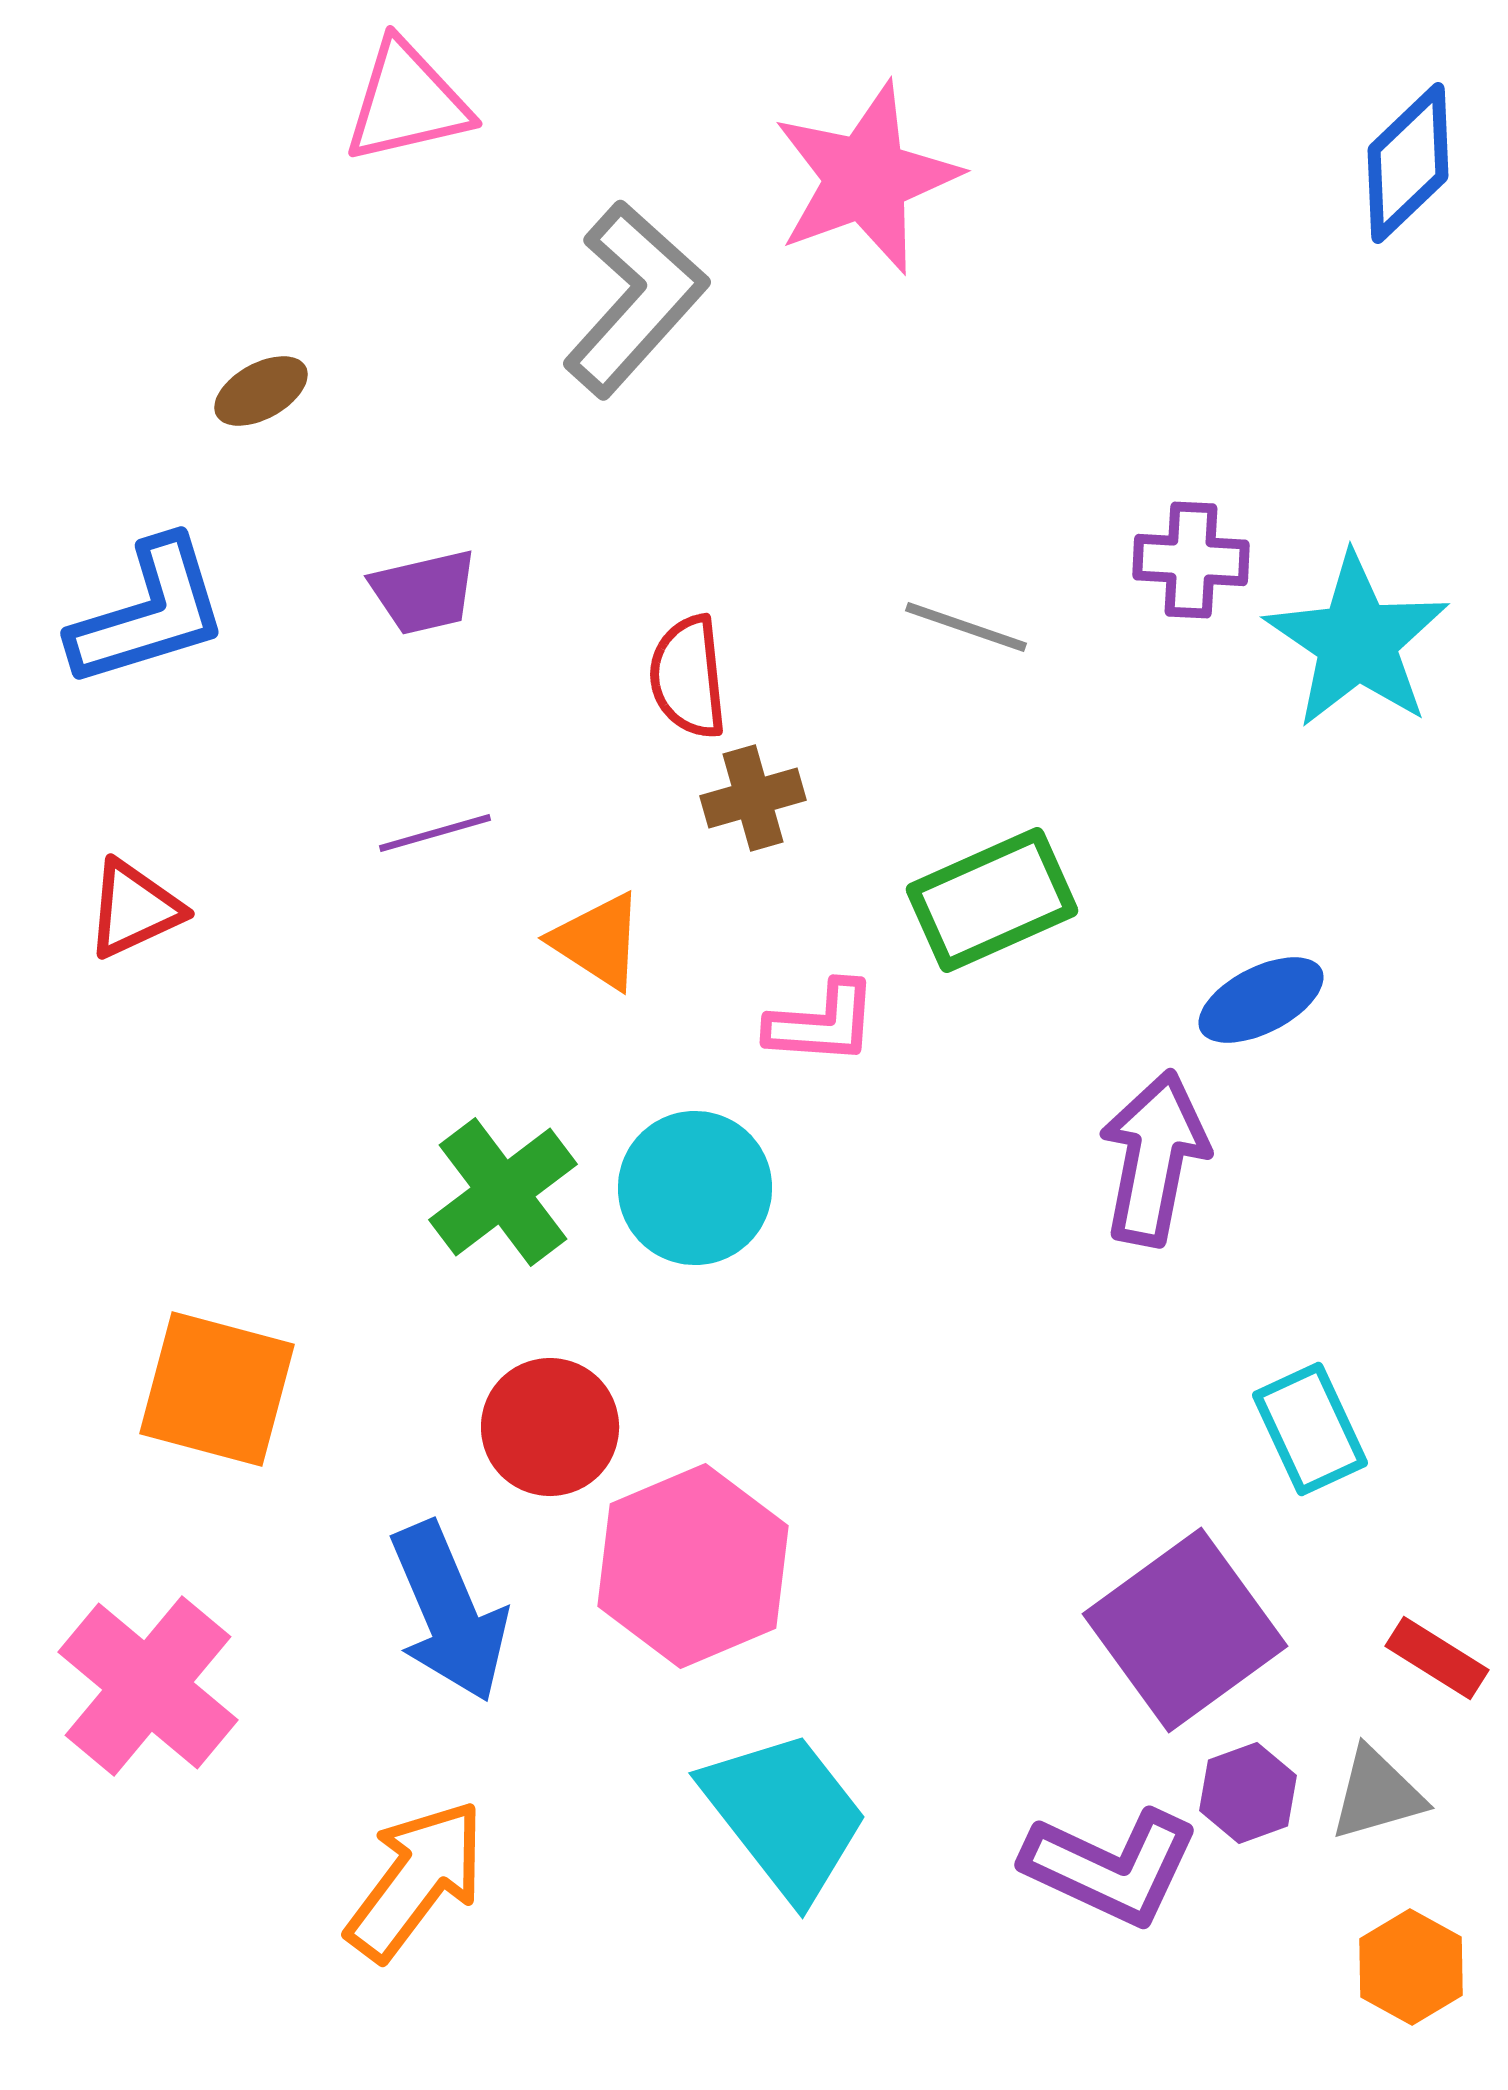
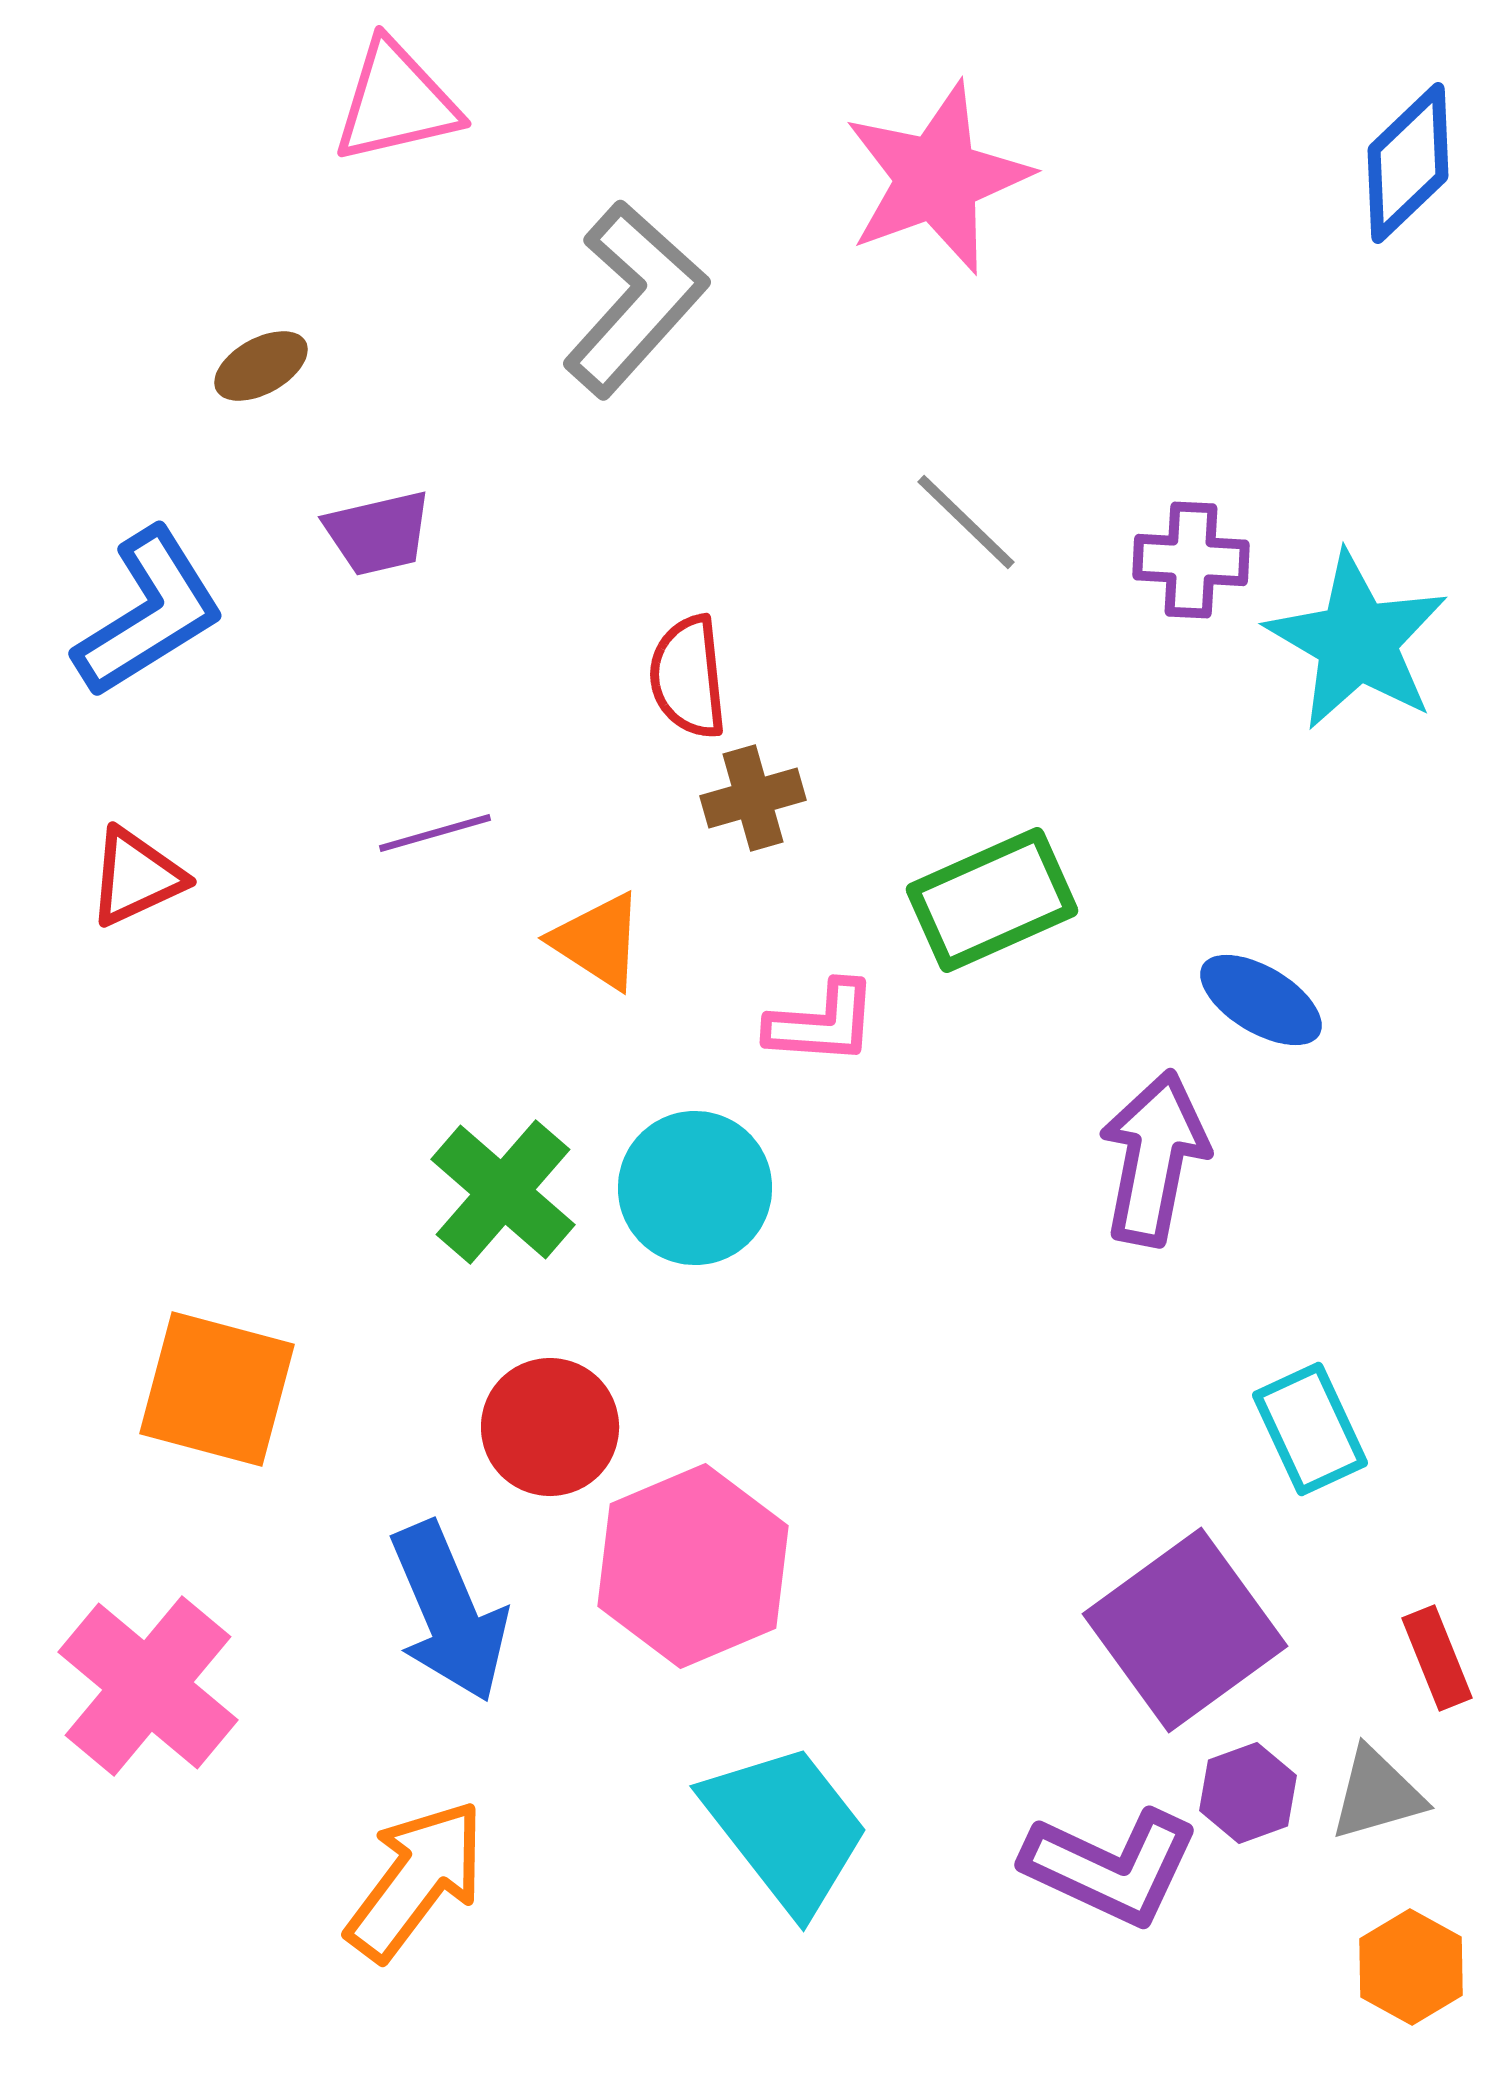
pink triangle: moved 11 px left
pink star: moved 71 px right
brown ellipse: moved 25 px up
purple trapezoid: moved 46 px left, 59 px up
blue L-shape: rotated 15 degrees counterclockwise
gray line: moved 105 px up; rotated 25 degrees clockwise
cyan star: rotated 4 degrees counterclockwise
red triangle: moved 2 px right, 32 px up
blue ellipse: rotated 58 degrees clockwise
green cross: rotated 12 degrees counterclockwise
red rectangle: rotated 36 degrees clockwise
cyan trapezoid: moved 1 px right, 13 px down
